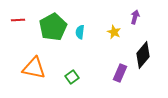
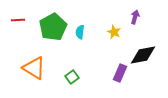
black diamond: rotated 40 degrees clockwise
orange triangle: rotated 20 degrees clockwise
